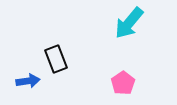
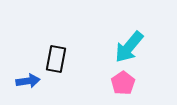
cyan arrow: moved 24 px down
black rectangle: rotated 32 degrees clockwise
